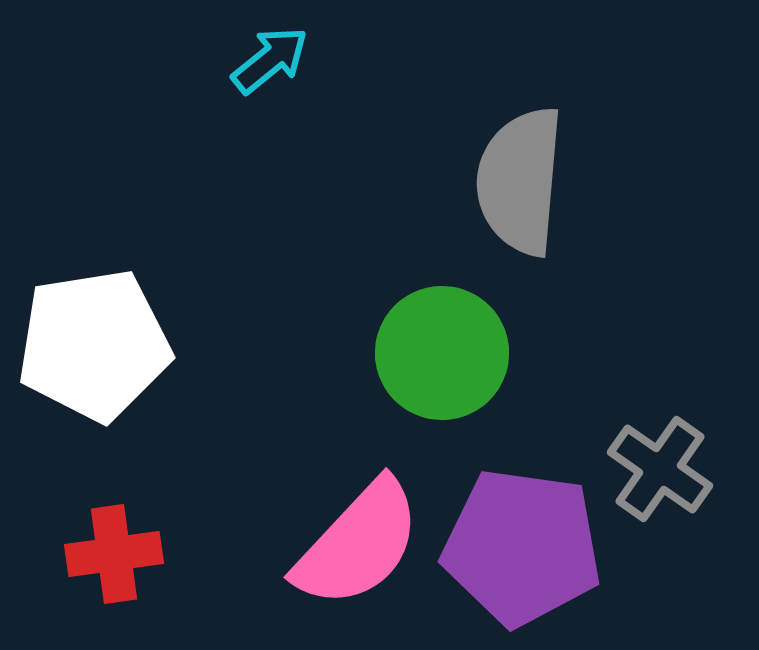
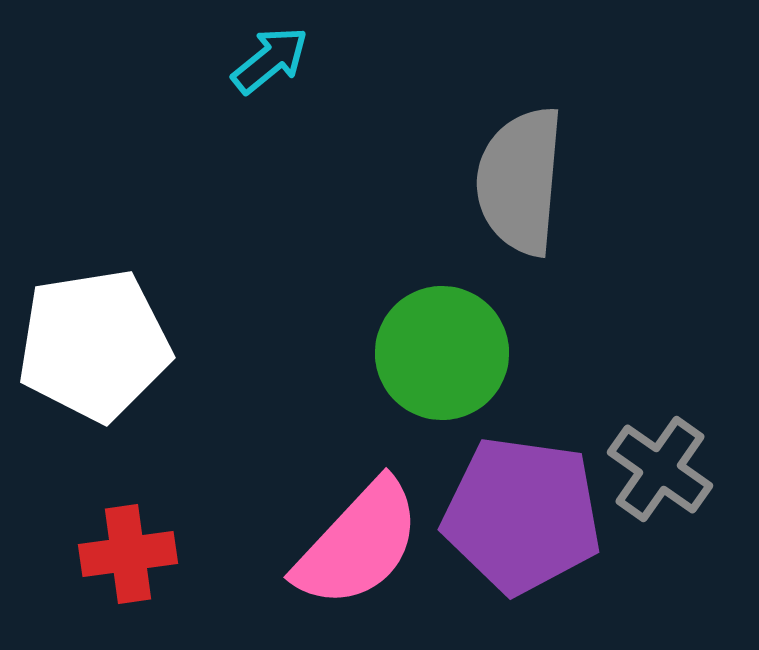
purple pentagon: moved 32 px up
red cross: moved 14 px right
